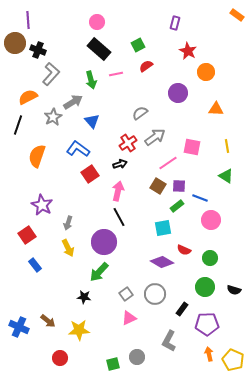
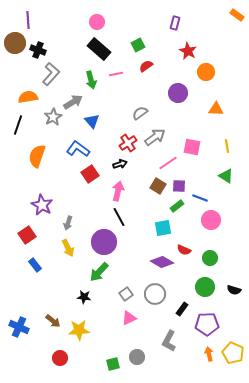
orange semicircle at (28, 97): rotated 18 degrees clockwise
brown arrow at (48, 321): moved 5 px right
yellow pentagon at (233, 360): moved 7 px up
